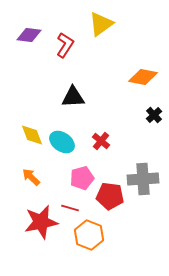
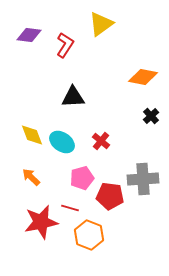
black cross: moved 3 px left, 1 px down
